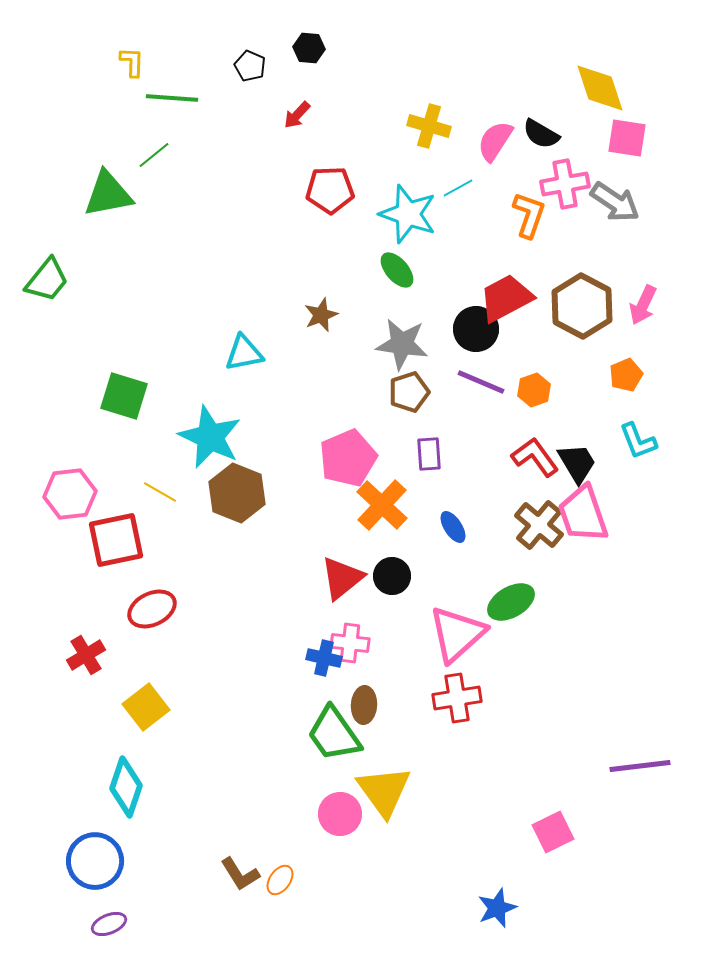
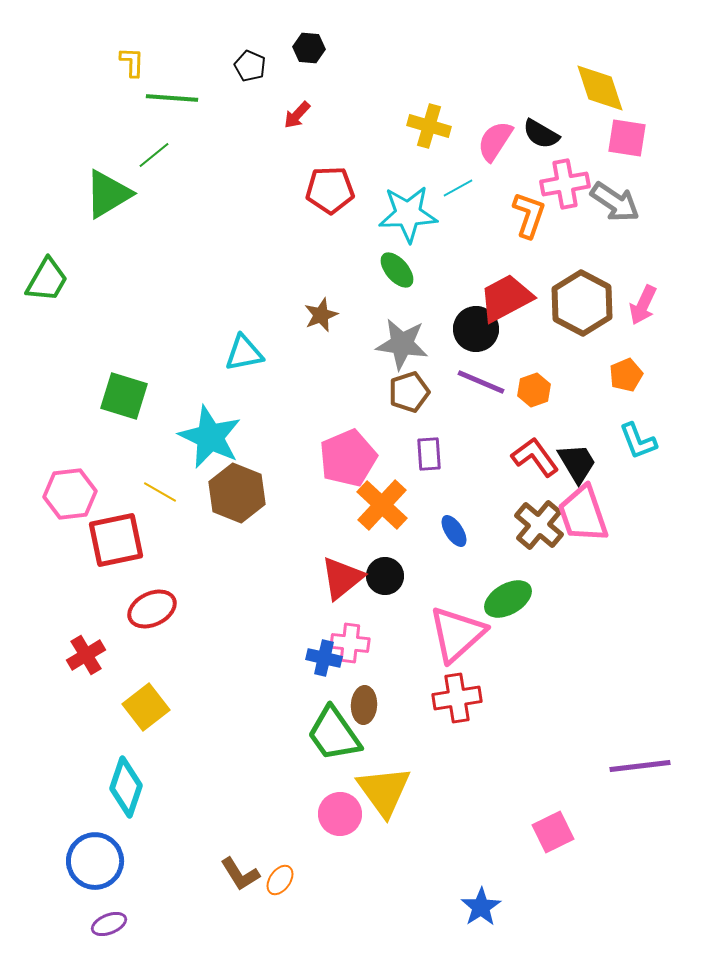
green triangle at (108, 194): rotated 20 degrees counterclockwise
cyan star at (408, 214): rotated 22 degrees counterclockwise
green trapezoid at (47, 280): rotated 9 degrees counterclockwise
brown hexagon at (582, 306): moved 3 px up
blue ellipse at (453, 527): moved 1 px right, 4 px down
black circle at (392, 576): moved 7 px left
green ellipse at (511, 602): moved 3 px left, 3 px up
blue star at (497, 908): moved 16 px left, 1 px up; rotated 12 degrees counterclockwise
